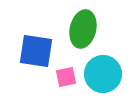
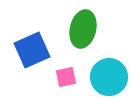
blue square: moved 4 px left, 1 px up; rotated 33 degrees counterclockwise
cyan circle: moved 6 px right, 3 px down
